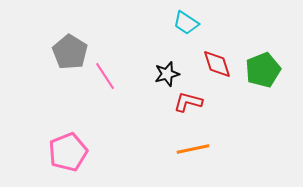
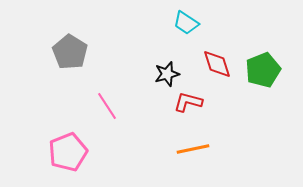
pink line: moved 2 px right, 30 px down
